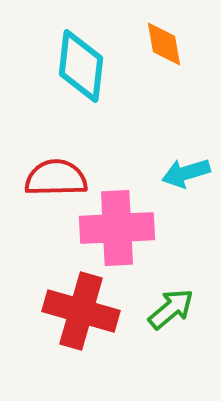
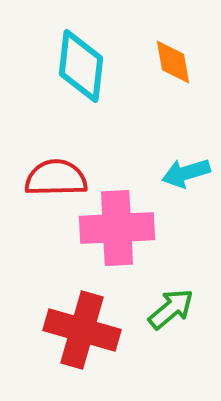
orange diamond: moved 9 px right, 18 px down
red cross: moved 1 px right, 19 px down
